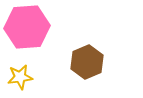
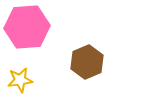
yellow star: moved 3 px down
